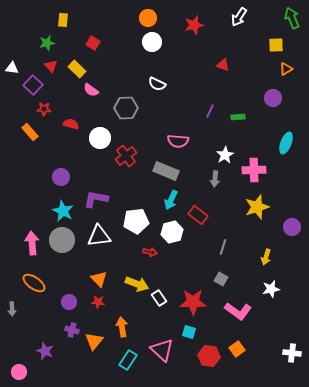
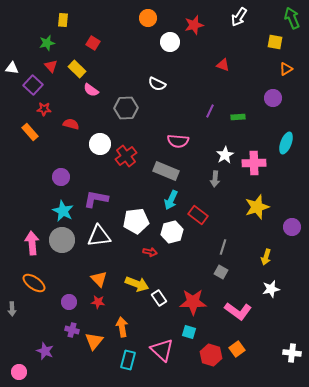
white circle at (152, 42): moved 18 px right
yellow square at (276, 45): moved 1 px left, 3 px up; rotated 14 degrees clockwise
white circle at (100, 138): moved 6 px down
pink cross at (254, 170): moved 7 px up
gray square at (221, 279): moved 7 px up
red hexagon at (209, 356): moved 2 px right, 1 px up; rotated 10 degrees clockwise
cyan rectangle at (128, 360): rotated 18 degrees counterclockwise
